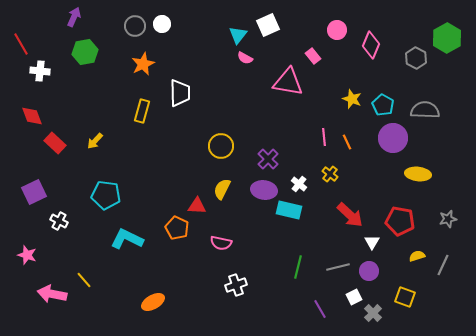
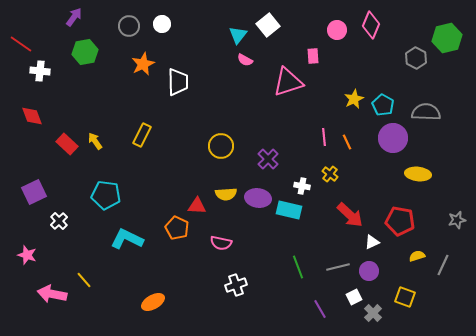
purple arrow at (74, 17): rotated 12 degrees clockwise
white square at (268, 25): rotated 15 degrees counterclockwise
gray circle at (135, 26): moved 6 px left
green hexagon at (447, 38): rotated 16 degrees clockwise
red line at (21, 44): rotated 25 degrees counterclockwise
pink diamond at (371, 45): moved 20 px up
pink rectangle at (313, 56): rotated 35 degrees clockwise
pink semicircle at (245, 58): moved 2 px down
pink triangle at (288, 82): rotated 28 degrees counterclockwise
white trapezoid at (180, 93): moved 2 px left, 11 px up
yellow star at (352, 99): moved 2 px right; rotated 24 degrees clockwise
gray semicircle at (425, 110): moved 1 px right, 2 px down
yellow rectangle at (142, 111): moved 24 px down; rotated 10 degrees clockwise
yellow arrow at (95, 141): rotated 102 degrees clockwise
red rectangle at (55, 143): moved 12 px right, 1 px down
white cross at (299, 184): moved 3 px right, 2 px down; rotated 28 degrees counterclockwise
yellow semicircle at (222, 189): moved 4 px right, 5 px down; rotated 120 degrees counterclockwise
purple ellipse at (264, 190): moved 6 px left, 8 px down
gray star at (448, 219): moved 9 px right, 1 px down
white cross at (59, 221): rotated 18 degrees clockwise
white triangle at (372, 242): rotated 35 degrees clockwise
green line at (298, 267): rotated 35 degrees counterclockwise
